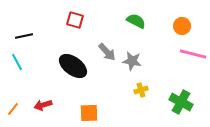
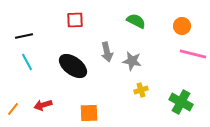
red square: rotated 18 degrees counterclockwise
gray arrow: rotated 30 degrees clockwise
cyan line: moved 10 px right
